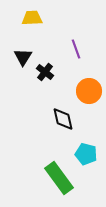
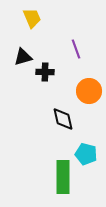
yellow trapezoid: rotated 70 degrees clockwise
black triangle: rotated 42 degrees clockwise
black cross: rotated 36 degrees counterclockwise
green rectangle: moved 4 px right, 1 px up; rotated 36 degrees clockwise
